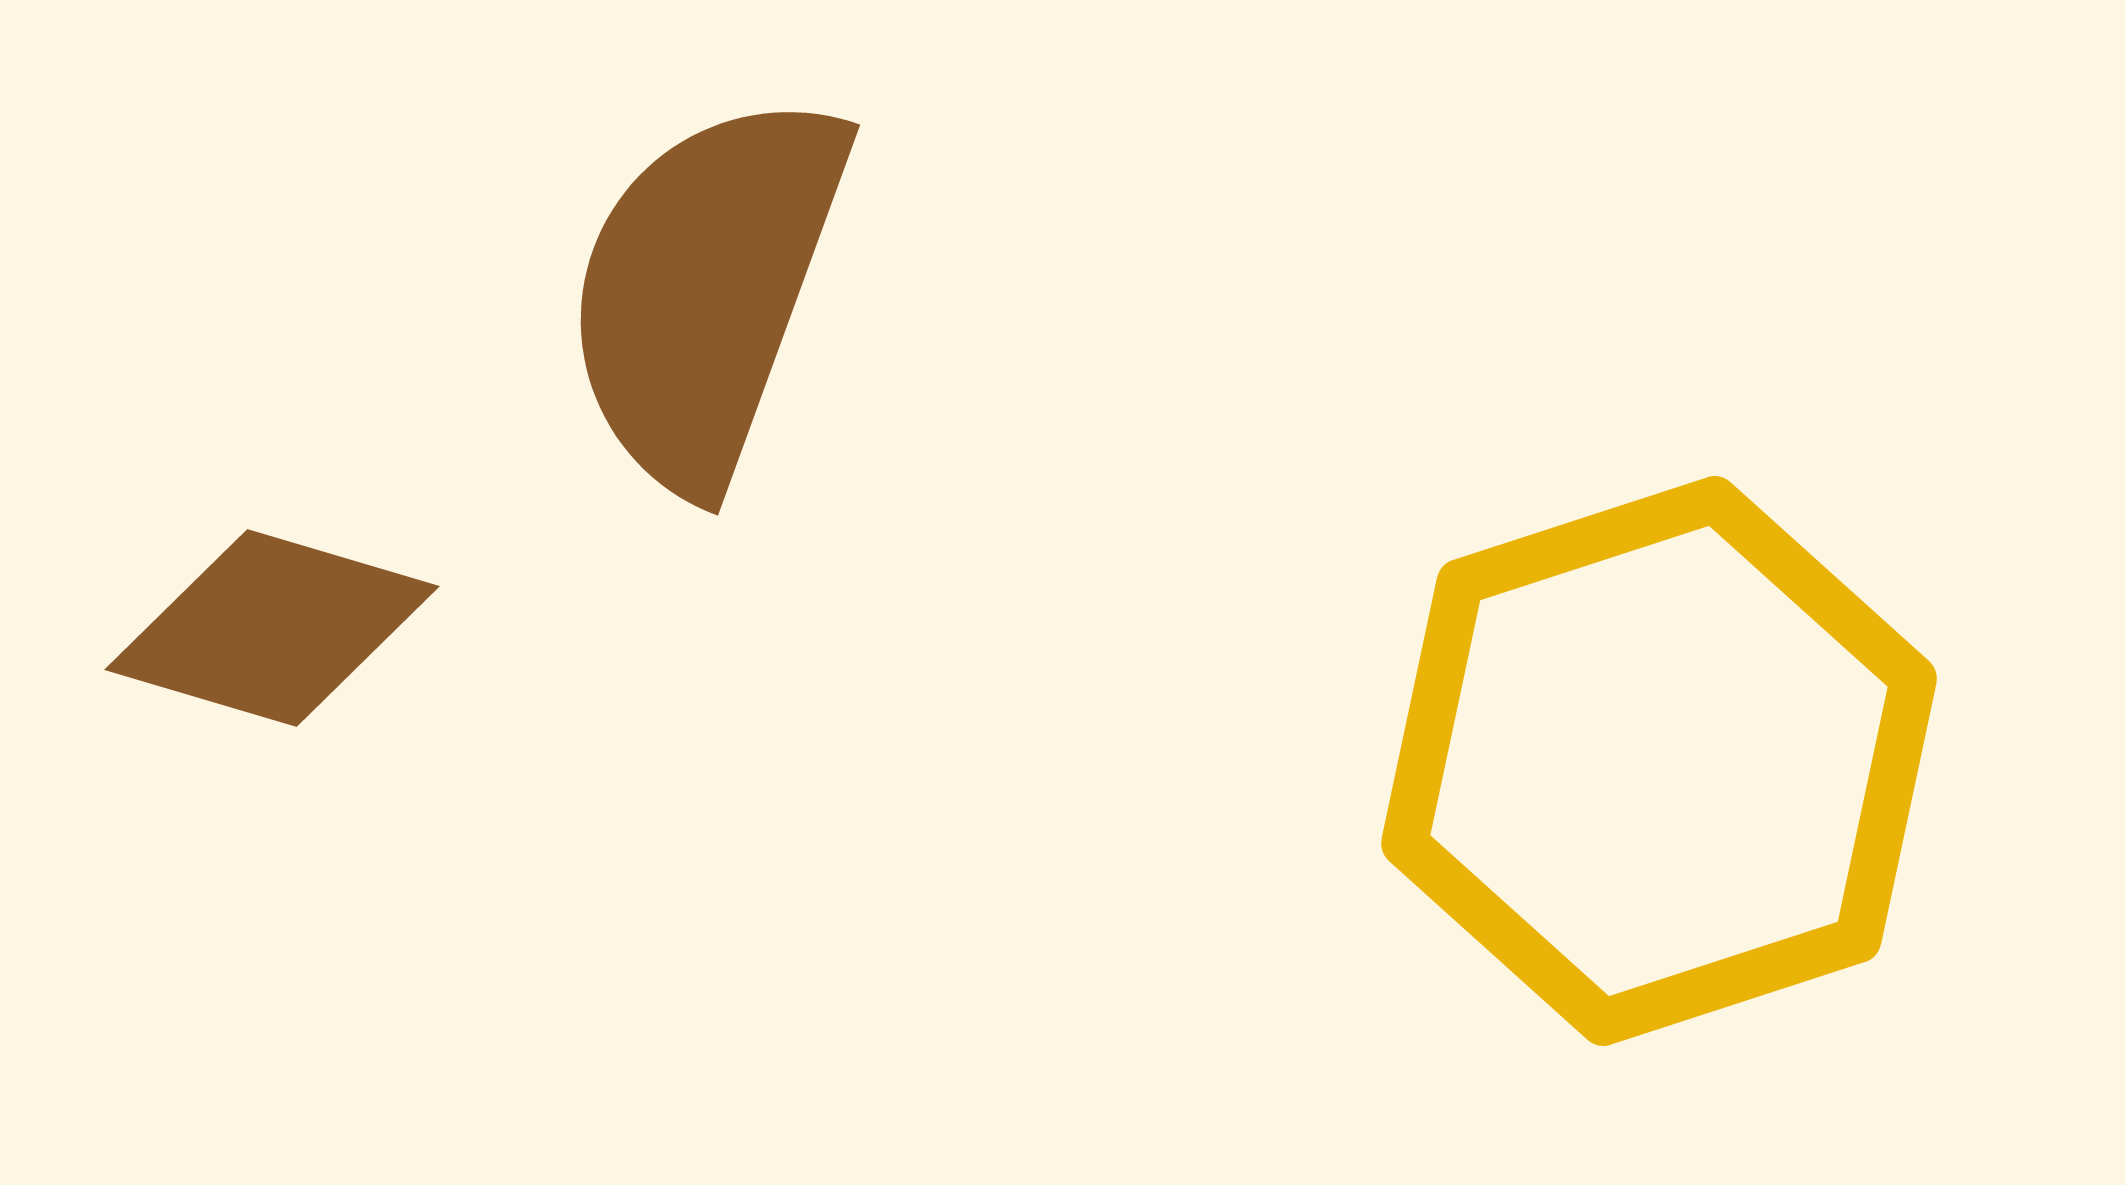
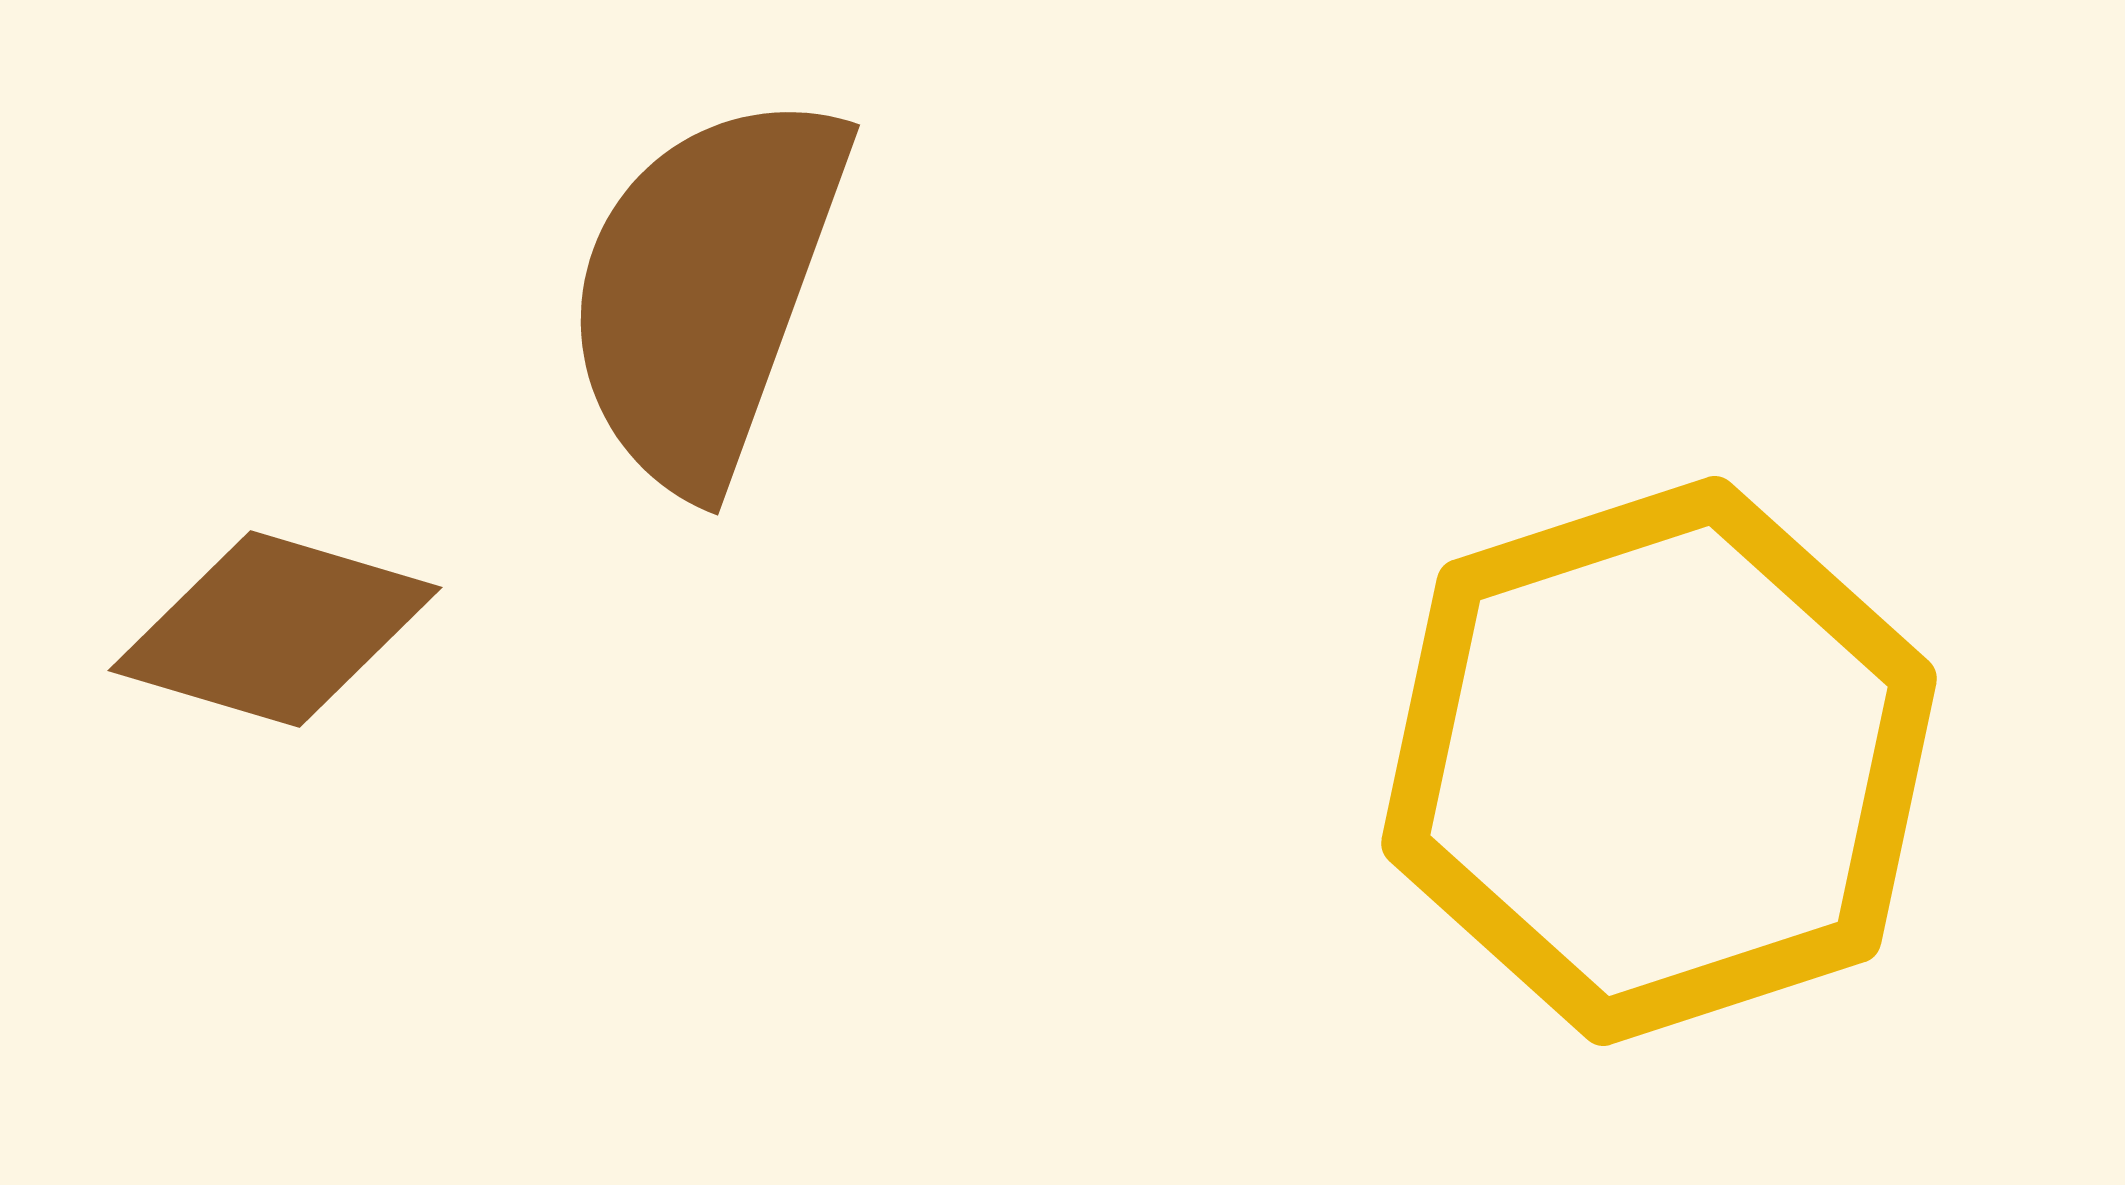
brown diamond: moved 3 px right, 1 px down
